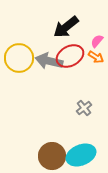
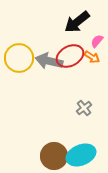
black arrow: moved 11 px right, 5 px up
orange arrow: moved 4 px left
brown circle: moved 2 px right
